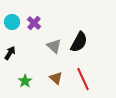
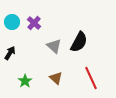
red line: moved 8 px right, 1 px up
